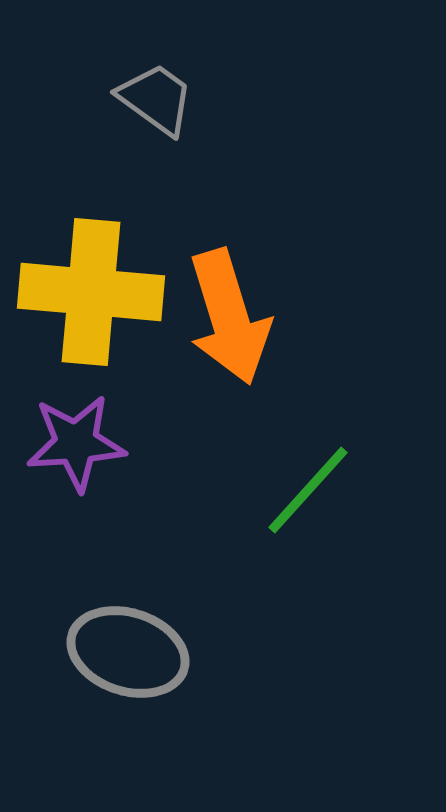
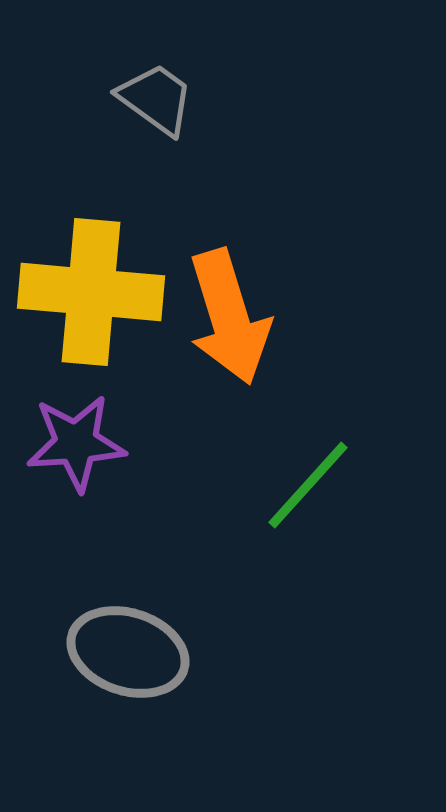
green line: moved 5 px up
